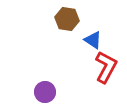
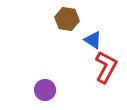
purple circle: moved 2 px up
